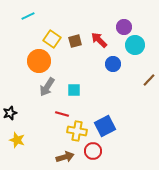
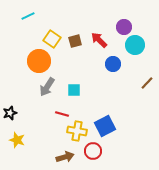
brown line: moved 2 px left, 3 px down
